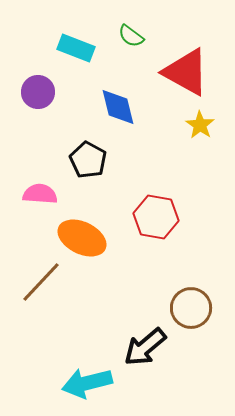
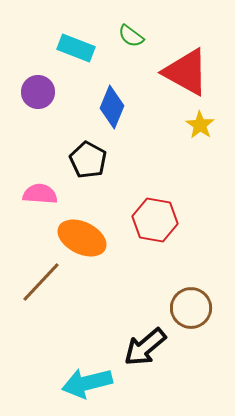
blue diamond: moved 6 px left; rotated 36 degrees clockwise
red hexagon: moved 1 px left, 3 px down
